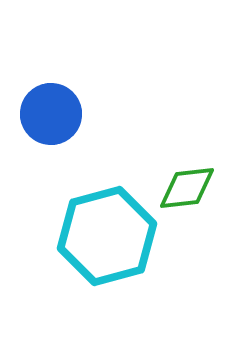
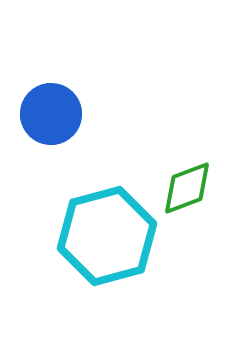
green diamond: rotated 14 degrees counterclockwise
